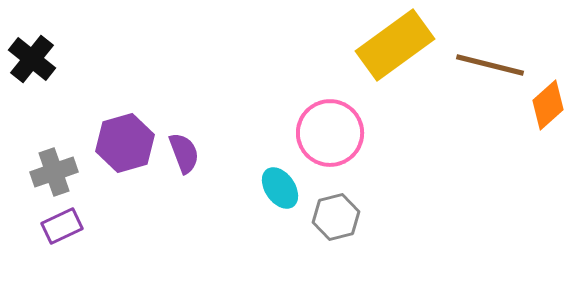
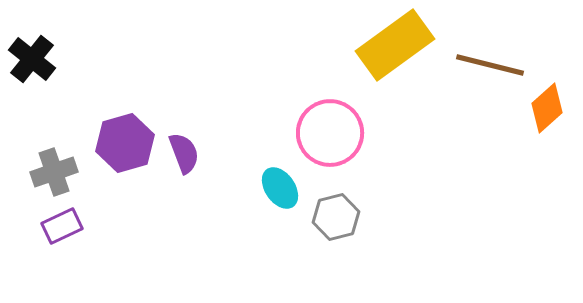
orange diamond: moved 1 px left, 3 px down
